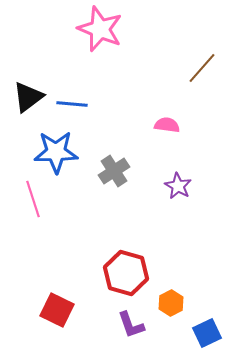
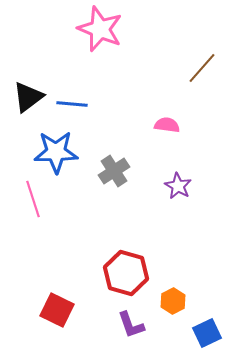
orange hexagon: moved 2 px right, 2 px up
